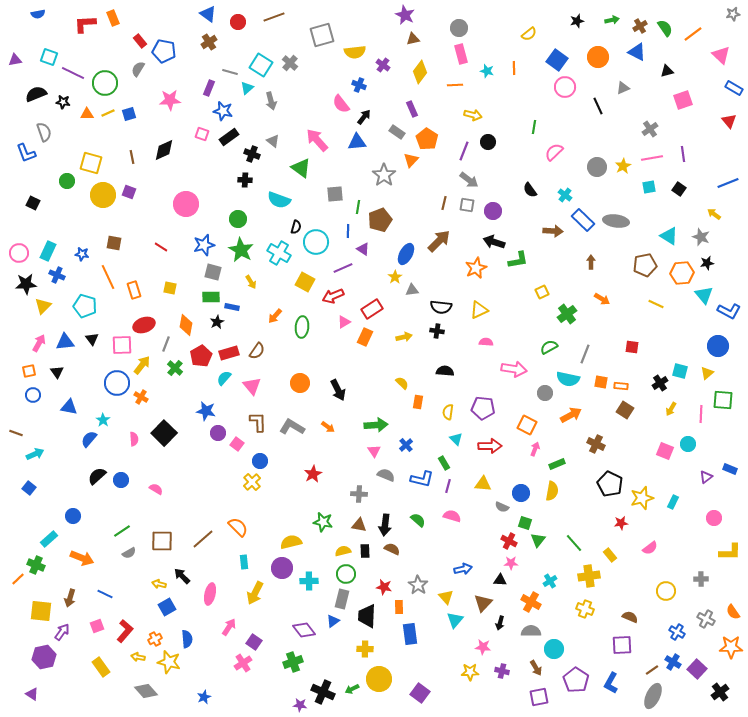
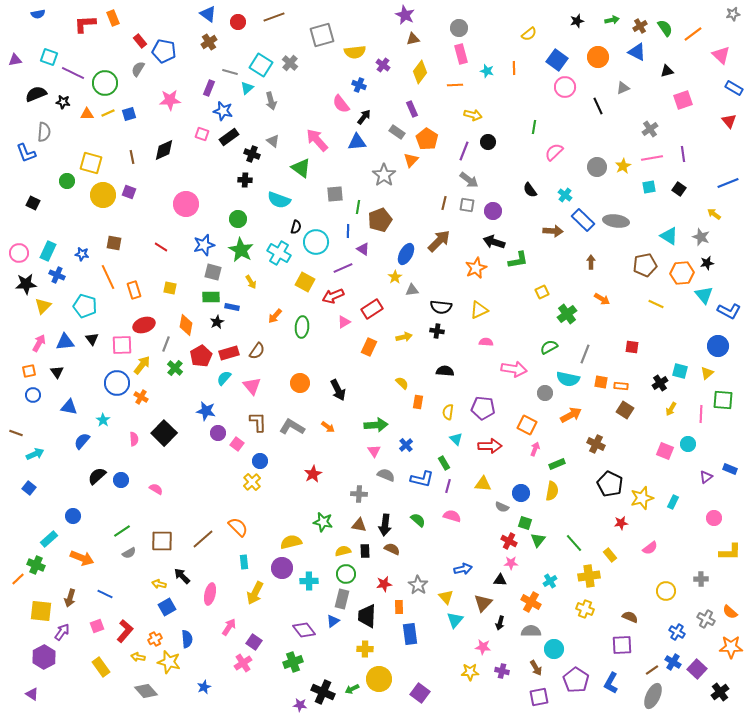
gray semicircle at (44, 132): rotated 24 degrees clockwise
orange rectangle at (365, 337): moved 4 px right, 10 px down
blue semicircle at (89, 439): moved 7 px left, 2 px down
red star at (384, 587): moved 3 px up; rotated 21 degrees counterclockwise
orange semicircle at (733, 612): moved 3 px left; rotated 14 degrees counterclockwise
purple hexagon at (44, 657): rotated 15 degrees counterclockwise
blue star at (204, 697): moved 10 px up
